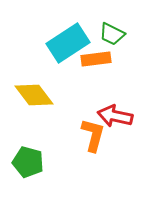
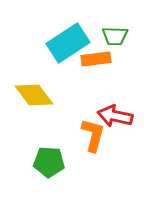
green trapezoid: moved 3 px right, 2 px down; rotated 24 degrees counterclockwise
green pentagon: moved 21 px right; rotated 12 degrees counterclockwise
